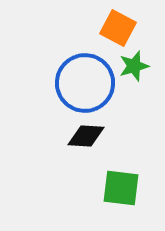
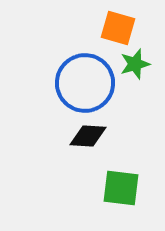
orange square: rotated 12 degrees counterclockwise
green star: moved 1 px right, 2 px up
black diamond: moved 2 px right
